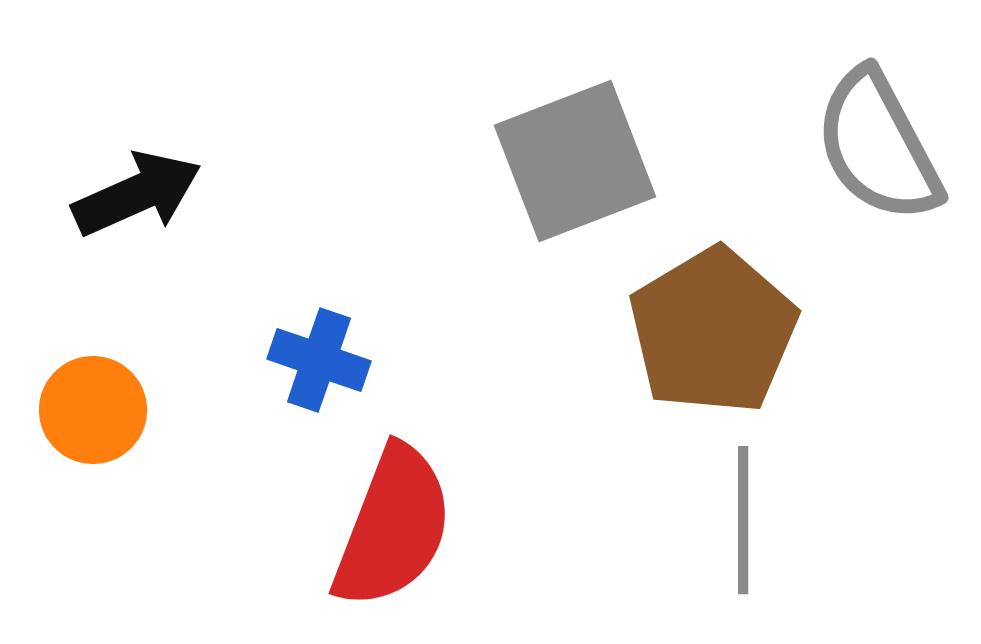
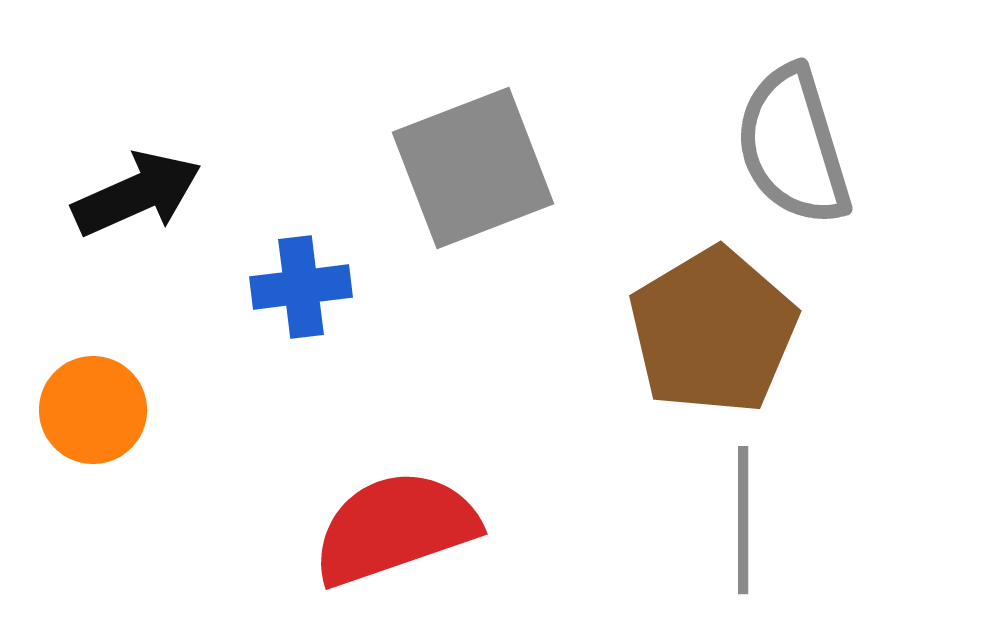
gray semicircle: moved 85 px left; rotated 11 degrees clockwise
gray square: moved 102 px left, 7 px down
blue cross: moved 18 px left, 73 px up; rotated 26 degrees counterclockwise
red semicircle: moved 2 px right, 1 px down; rotated 130 degrees counterclockwise
